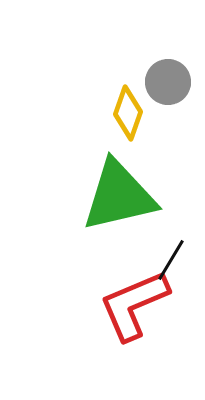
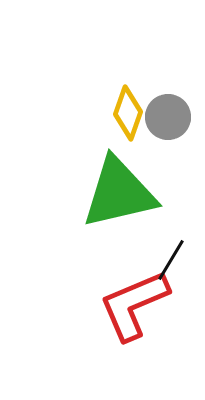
gray circle: moved 35 px down
green triangle: moved 3 px up
